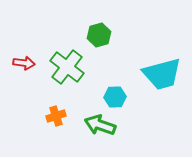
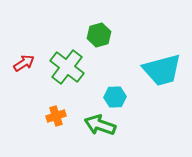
red arrow: rotated 40 degrees counterclockwise
cyan trapezoid: moved 4 px up
